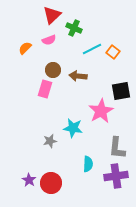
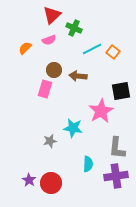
brown circle: moved 1 px right
